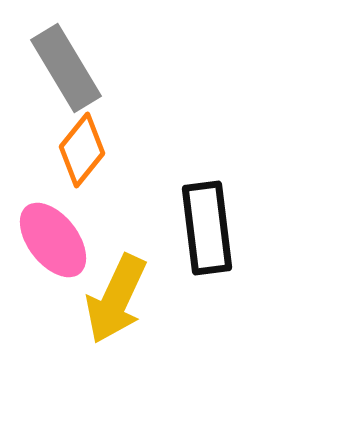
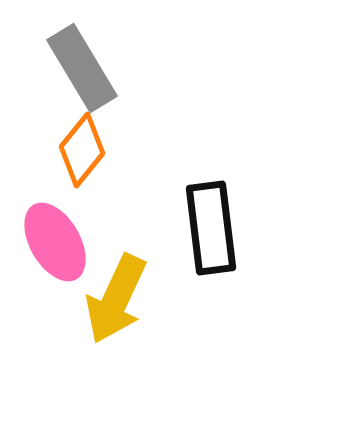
gray rectangle: moved 16 px right
black rectangle: moved 4 px right
pink ellipse: moved 2 px right, 2 px down; rotated 8 degrees clockwise
